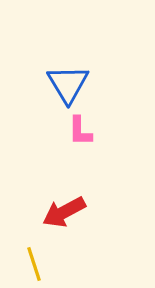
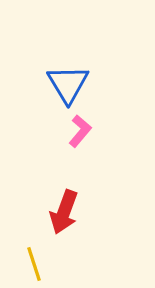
pink L-shape: rotated 140 degrees counterclockwise
red arrow: rotated 42 degrees counterclockwise
